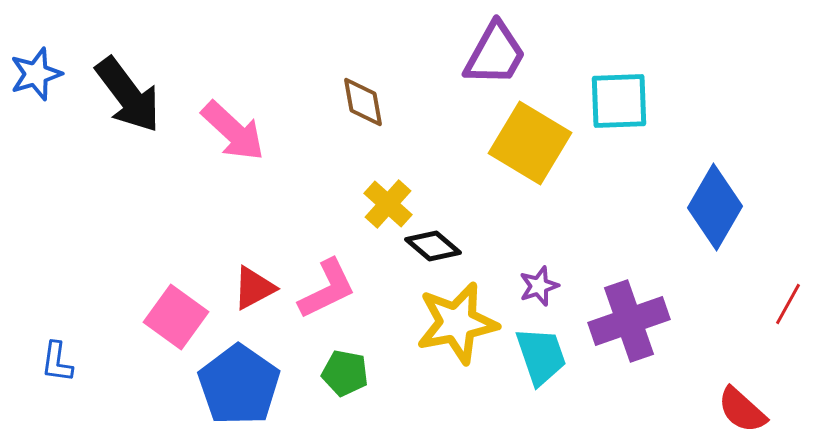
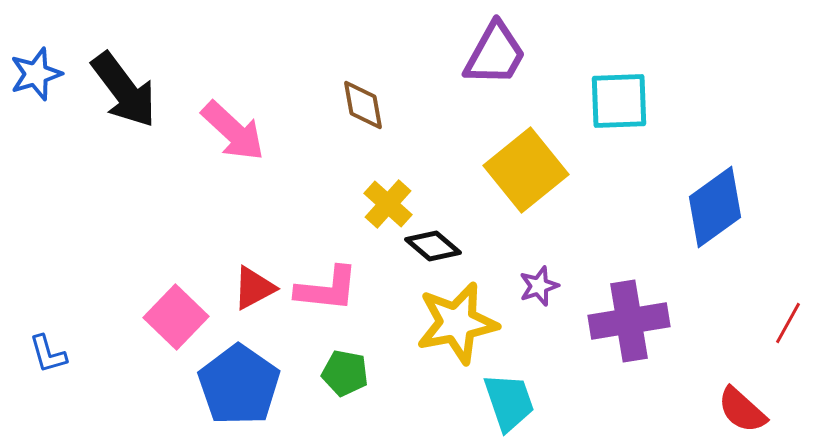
black arrow: moved 4 px left, 5 px up
brown diamond: moved 3 px down
yellow square: moved 4 px left, 27 px down; rotated 20 degrees clockwise
blue diamond: rotated 24 degrees clockwise
pink L-shape: rotated 32 degrees clockwise
red line: moved 19 px down
pink square: rotated 8 degrees clockwise
purple cross: rotated 10 degrees clockwise
cyan trapezoid: moved 32 px left, 46 px down
blue L-shape: moved 9 px left, 8 px up; rotated 24 degrees counterclockwise
